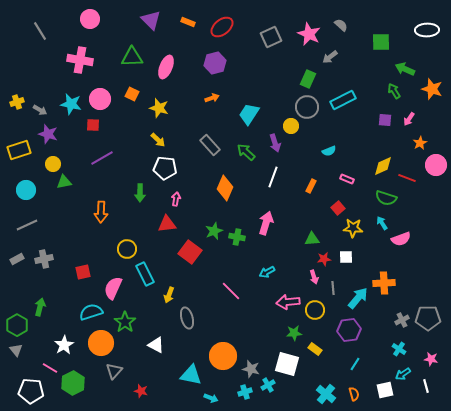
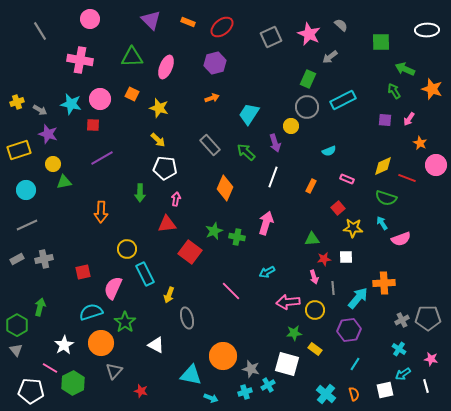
orange star at (420, 143): rotated 16 degrees counterclockwise
